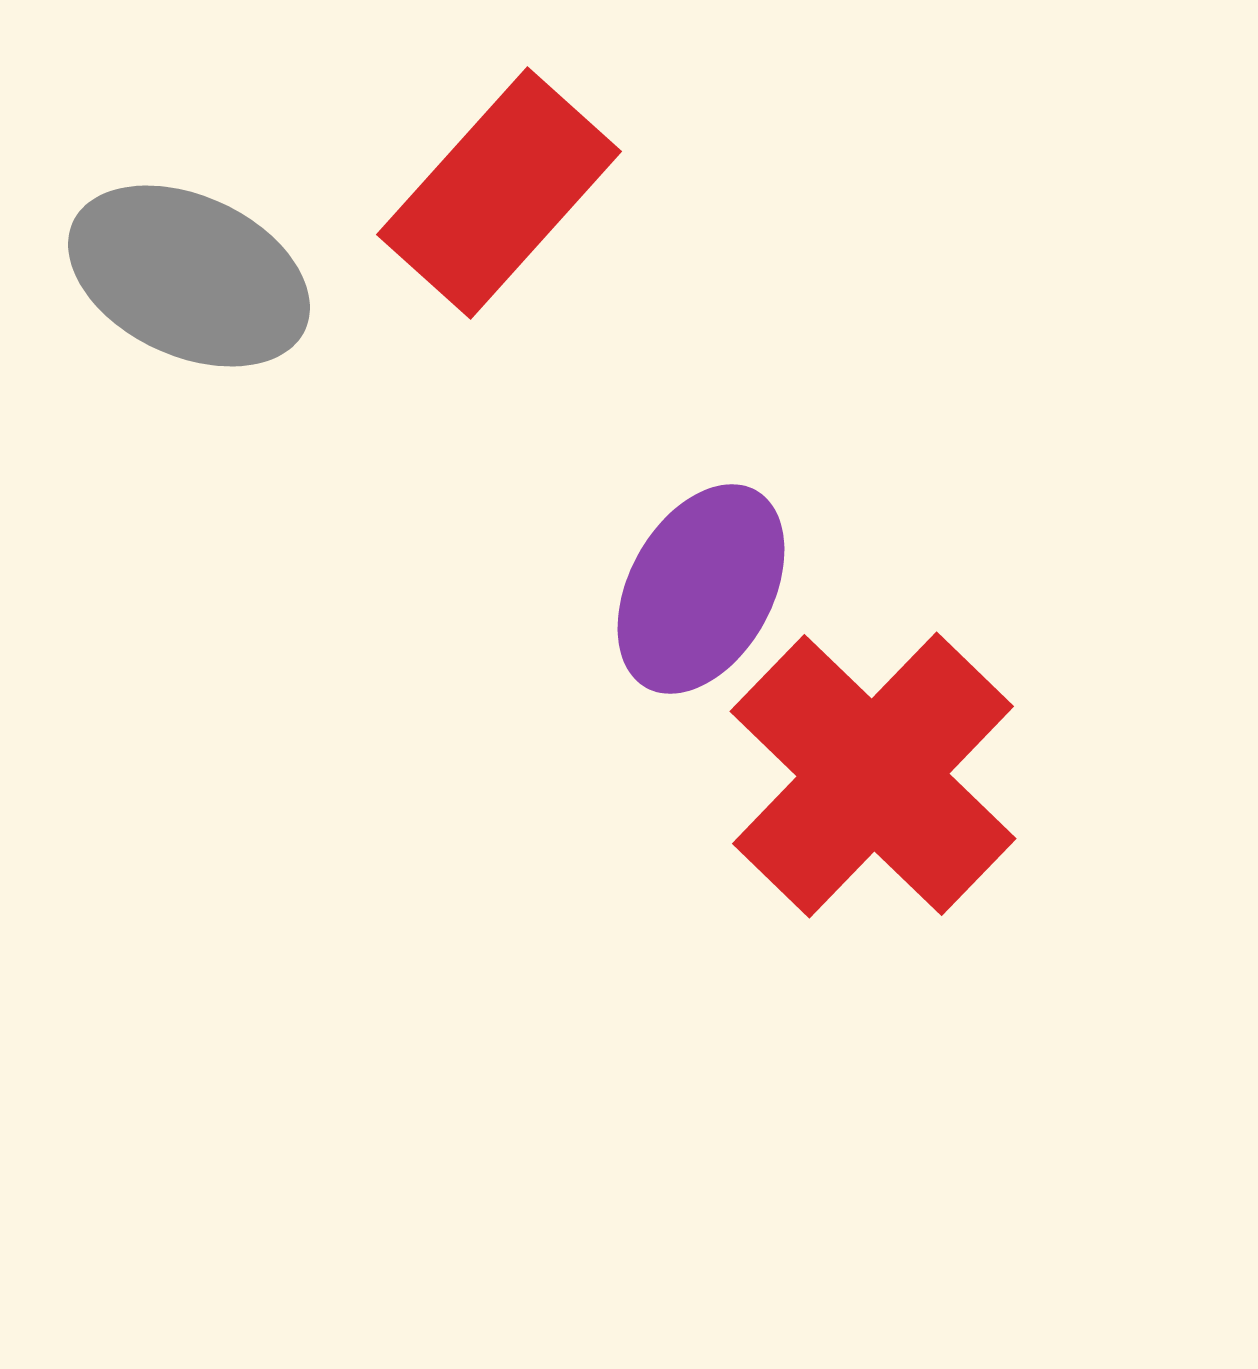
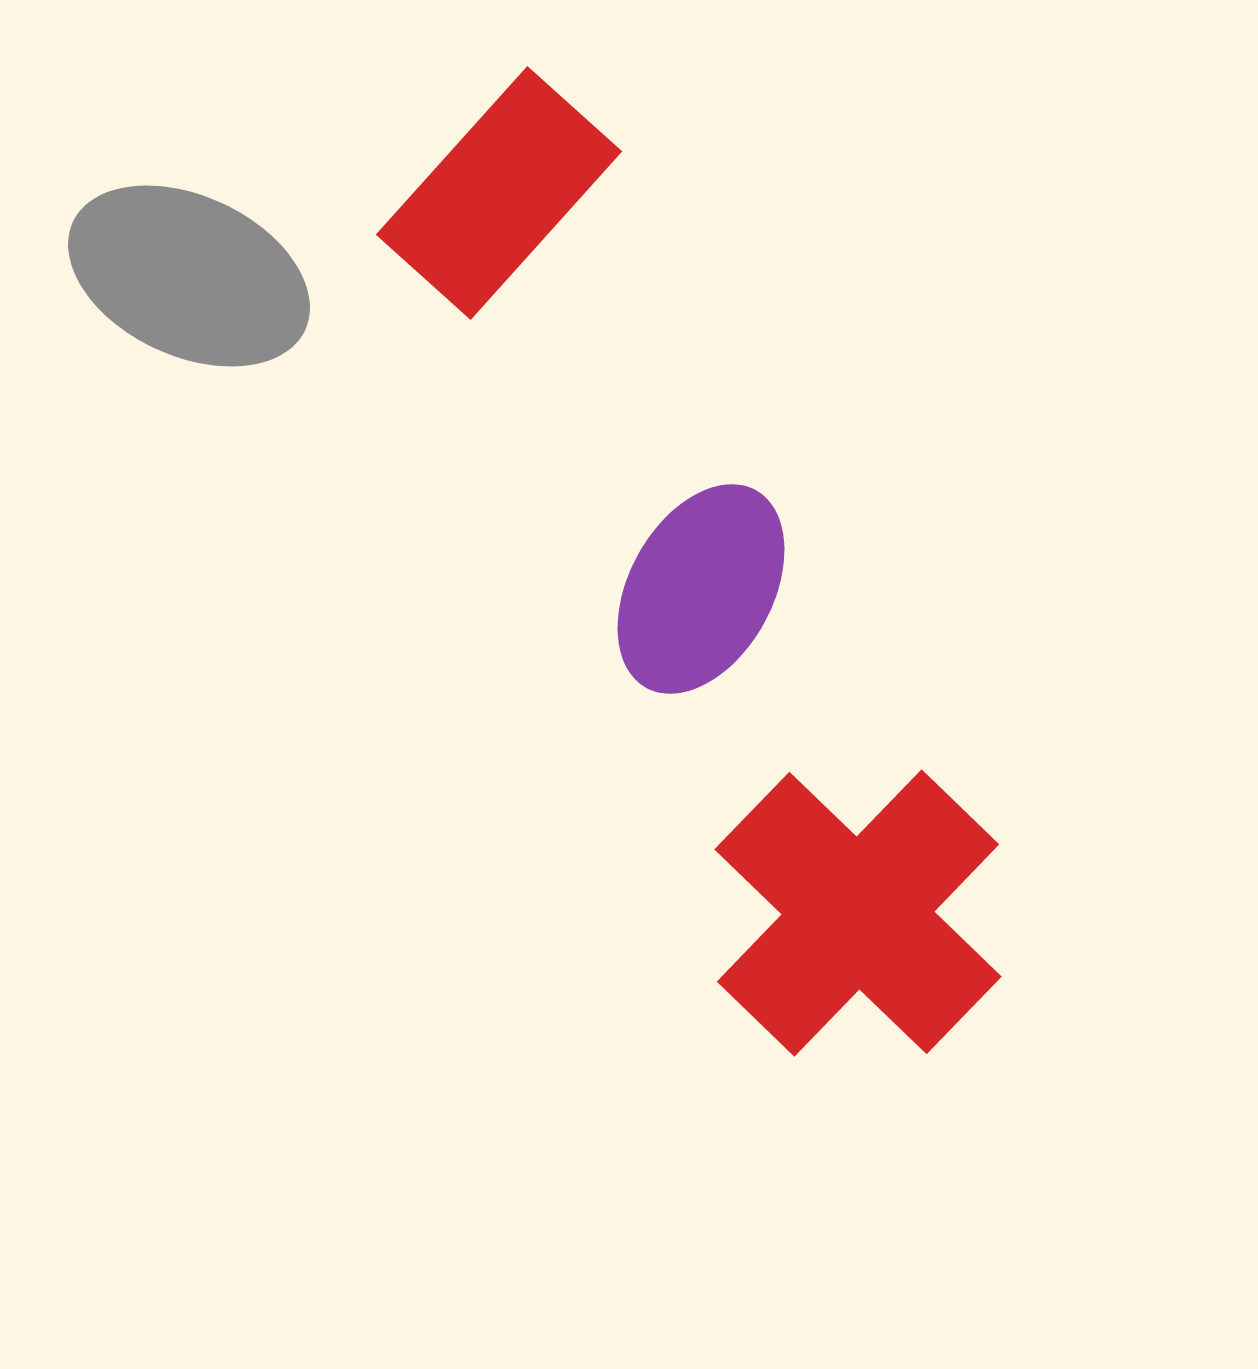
red cross: moved 15 px left, 138 px down
